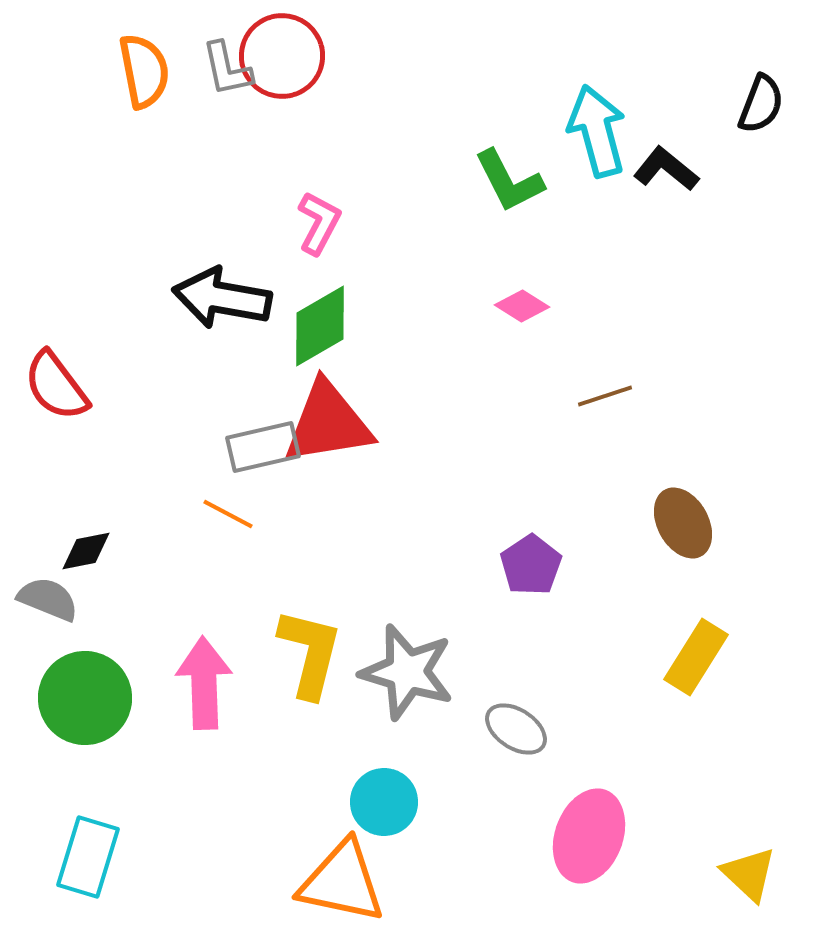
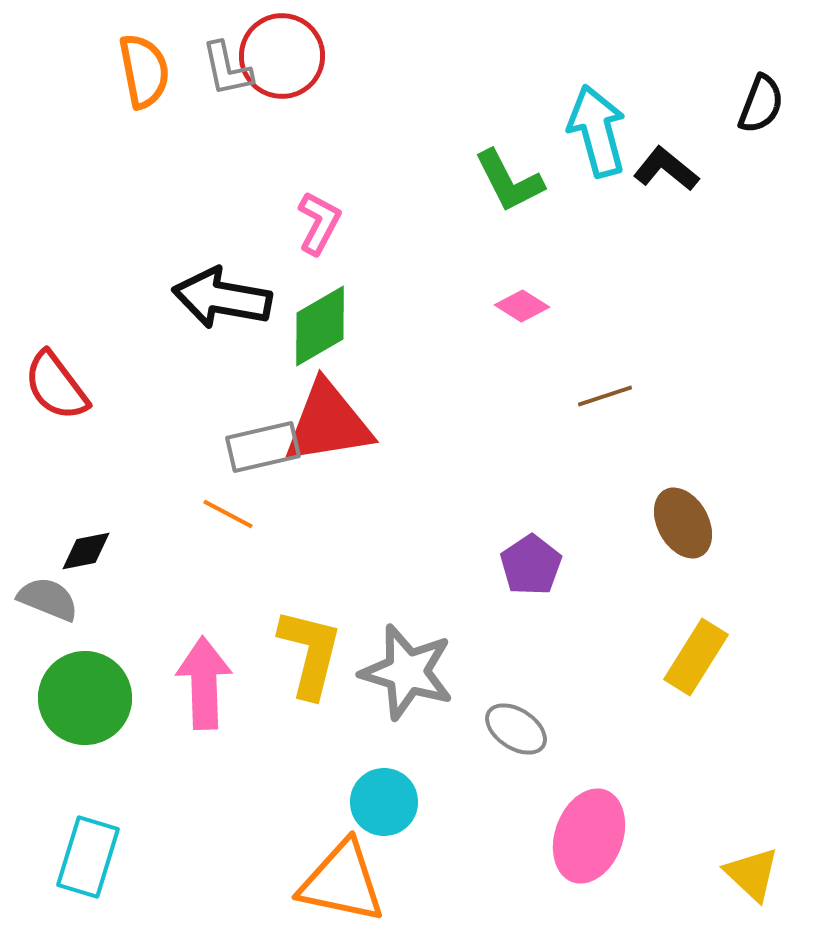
yellow triangle: moved 3 px right
